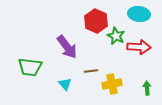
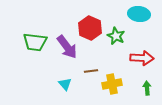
red hexagon: moved 6 px left, 7 px down
red arrow: moved 3 px right, 11 px down
green trapezoid: moved 5 px right, 25 px up
